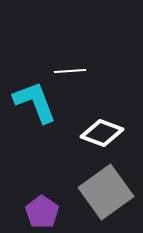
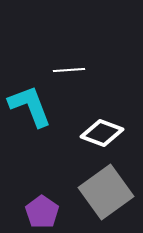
white line: moved 1 px left, 1 px up
cyan L-shape: moved 5 px left, 4 px down
